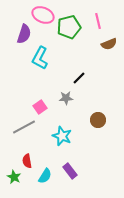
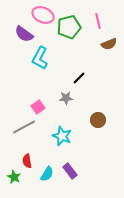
purple semicircle: rotated 108 degrees clockwise
pink square: moved 2 px left
cyan semicircle: moved 2 px right, 2 px up
